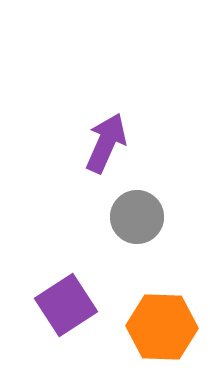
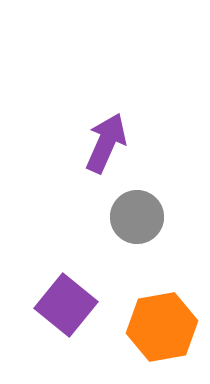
purple square: rotated 18 degrees counterclockwise
orange hexagon: rotated 12 degrees counterclockwise
